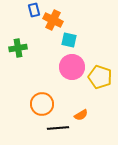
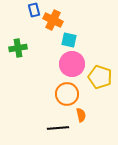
pink circle: moved 3 px up
orange circle: moved 25 px right, 10 px up
orange semicircle: rotated 72 degrees counterclockwise
